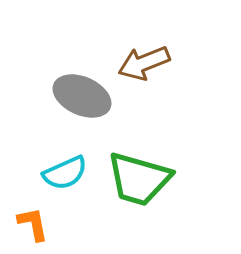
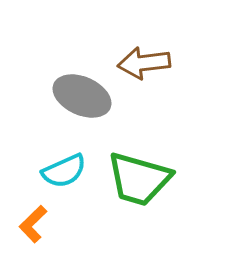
brown arrow: rotated 15 degrees clockwise
cyan semicircle: moved 1 px left, 2 px up
orange L-shape: rotated 123 degrees counterclockwise
